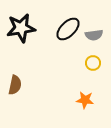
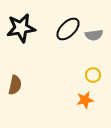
yellow circle: moved 12 px down
orange star: rotated 18 degrees counterclockwise
